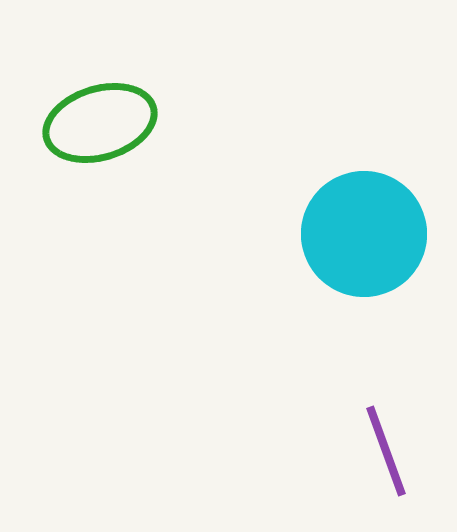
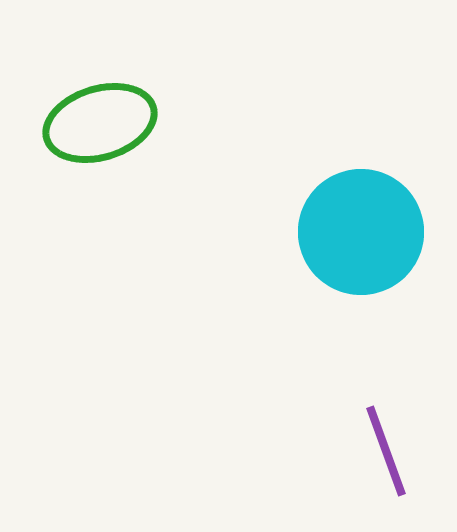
cyan circle: moved 3 px left, 2 px up
